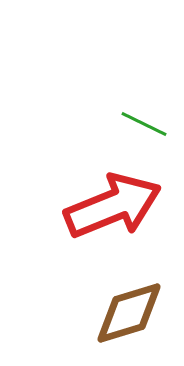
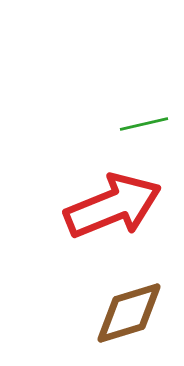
green line: rotated 39 degrees counterclockwise
